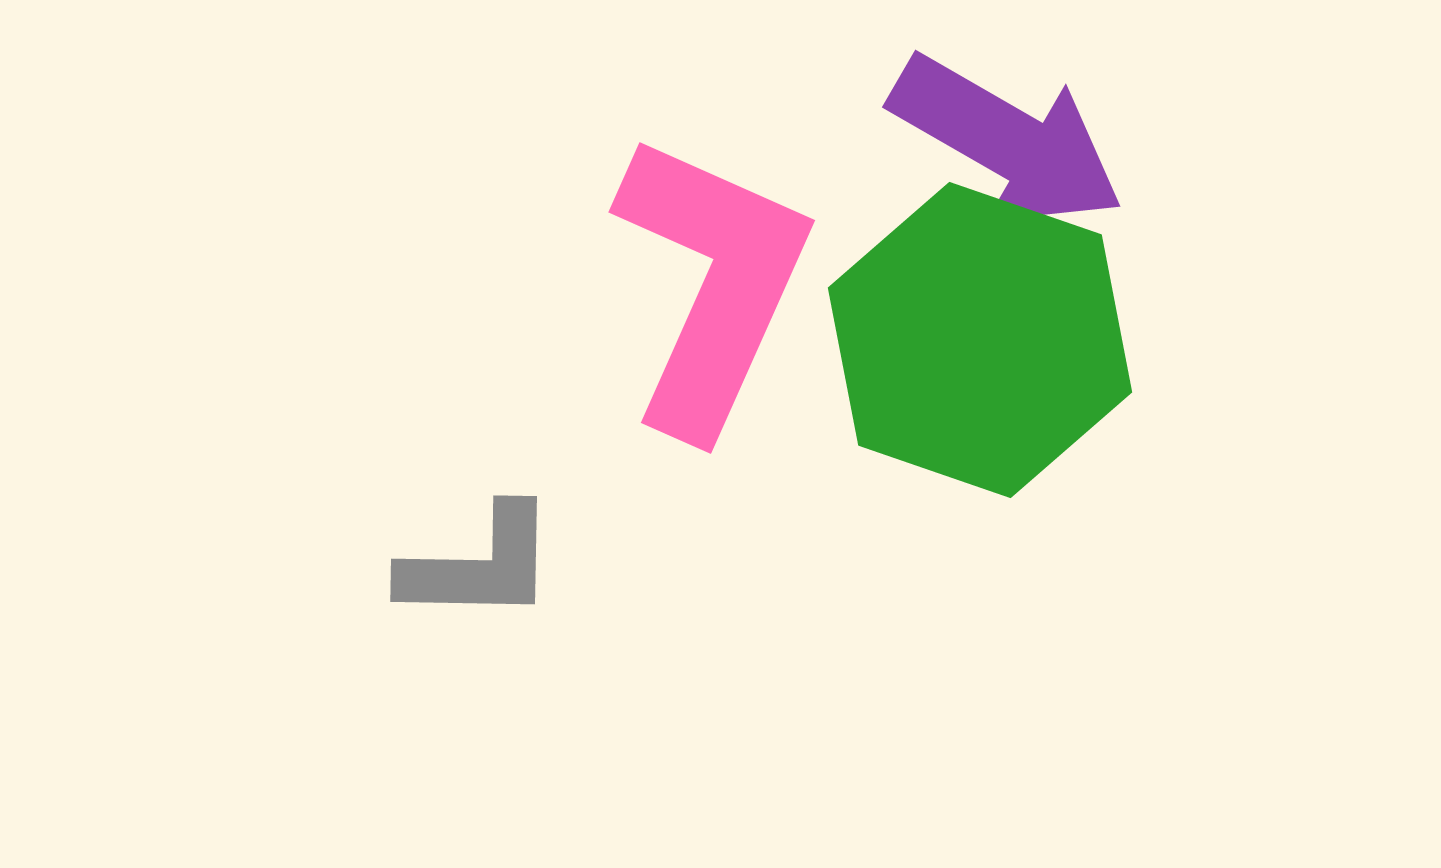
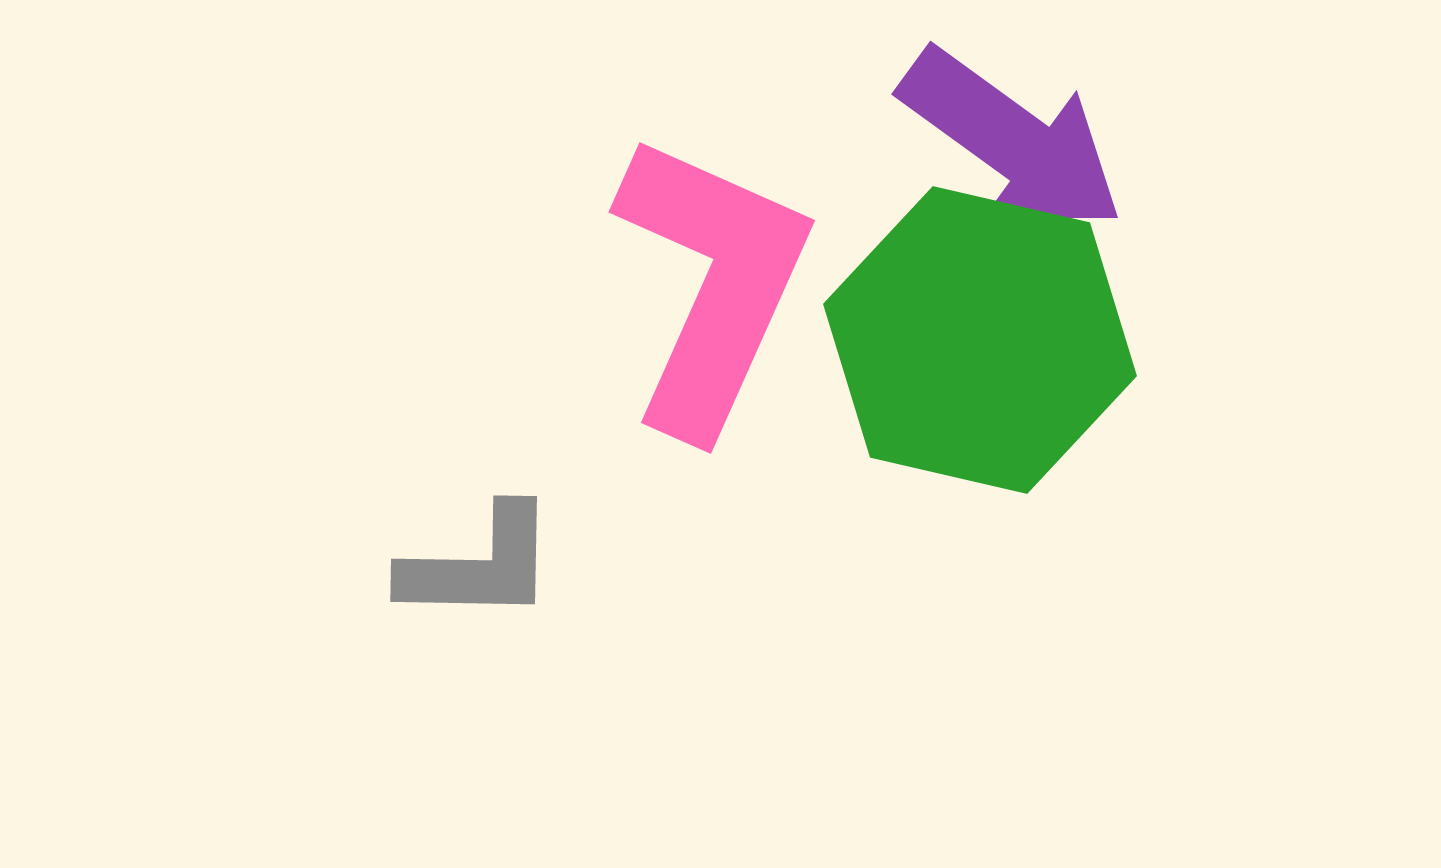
purple arrow: moved 5 px right; rotated 6 degrees clockwise
green hexagon: rotated 6 degrees counterclockwise
